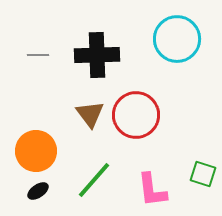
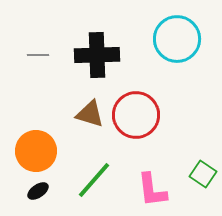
brown triangle: rotated 36 degrees counterclockwise
green square: rotated 16 degrees clockwise
